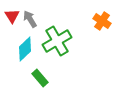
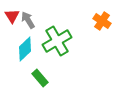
gray arrow: moved 2 px left, 1 px down
